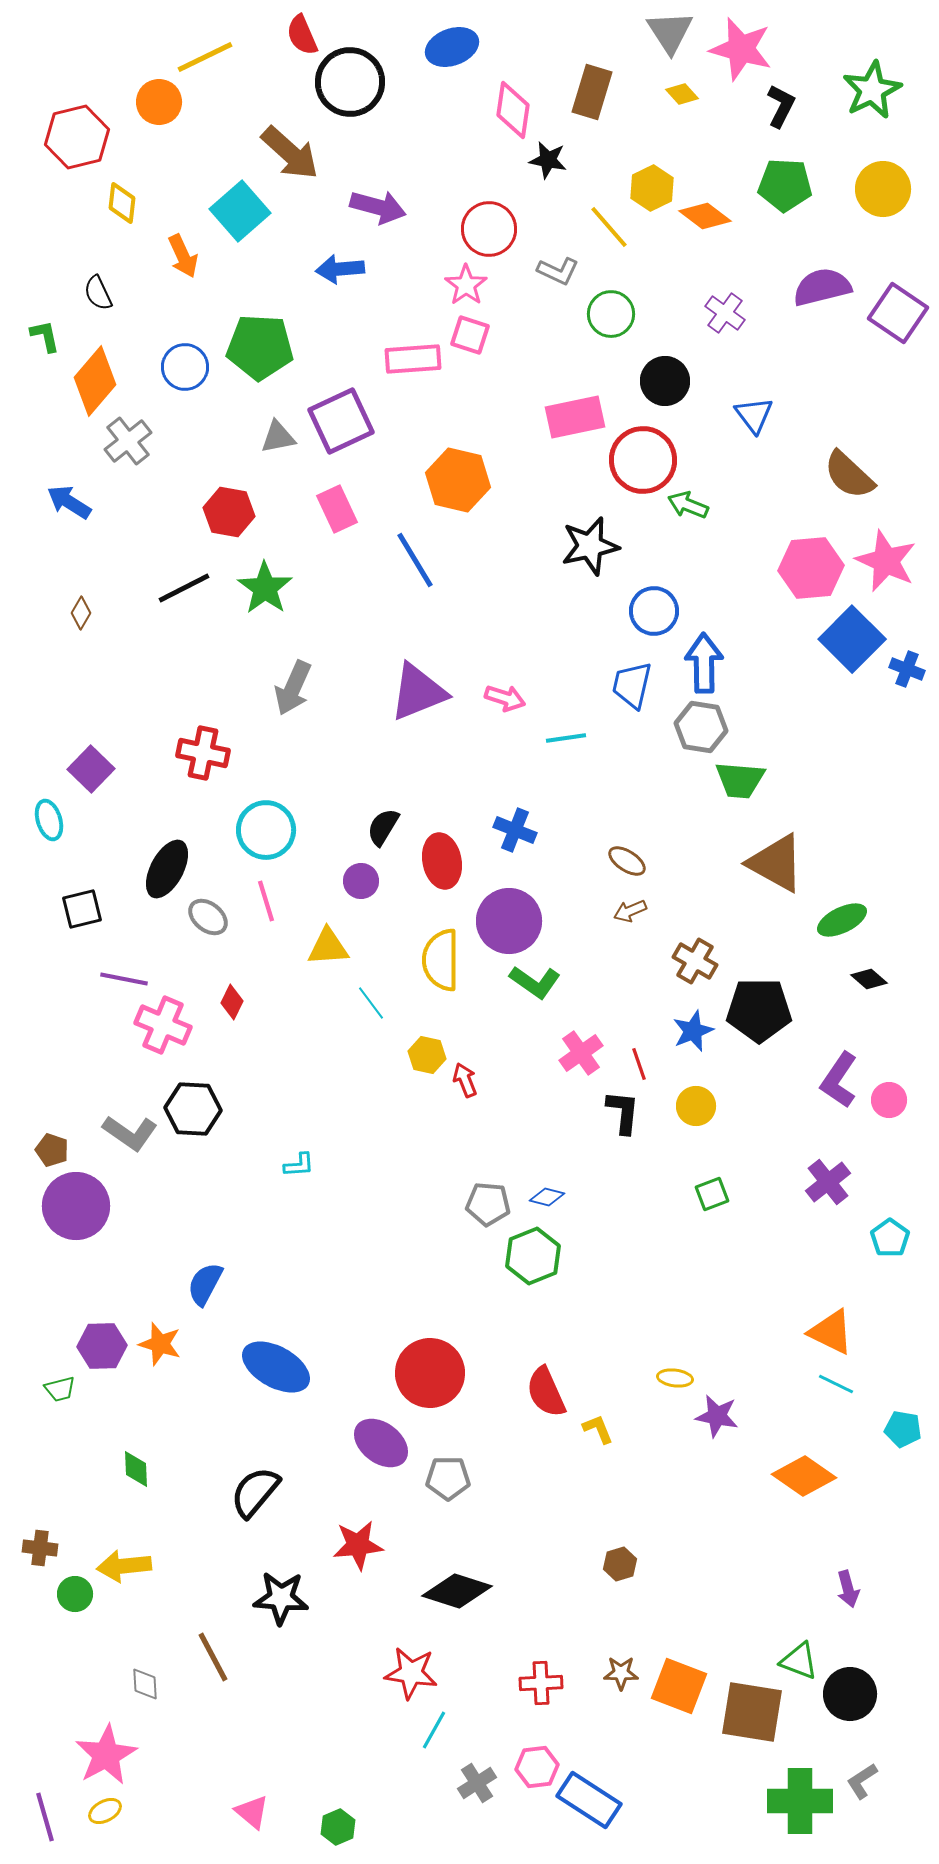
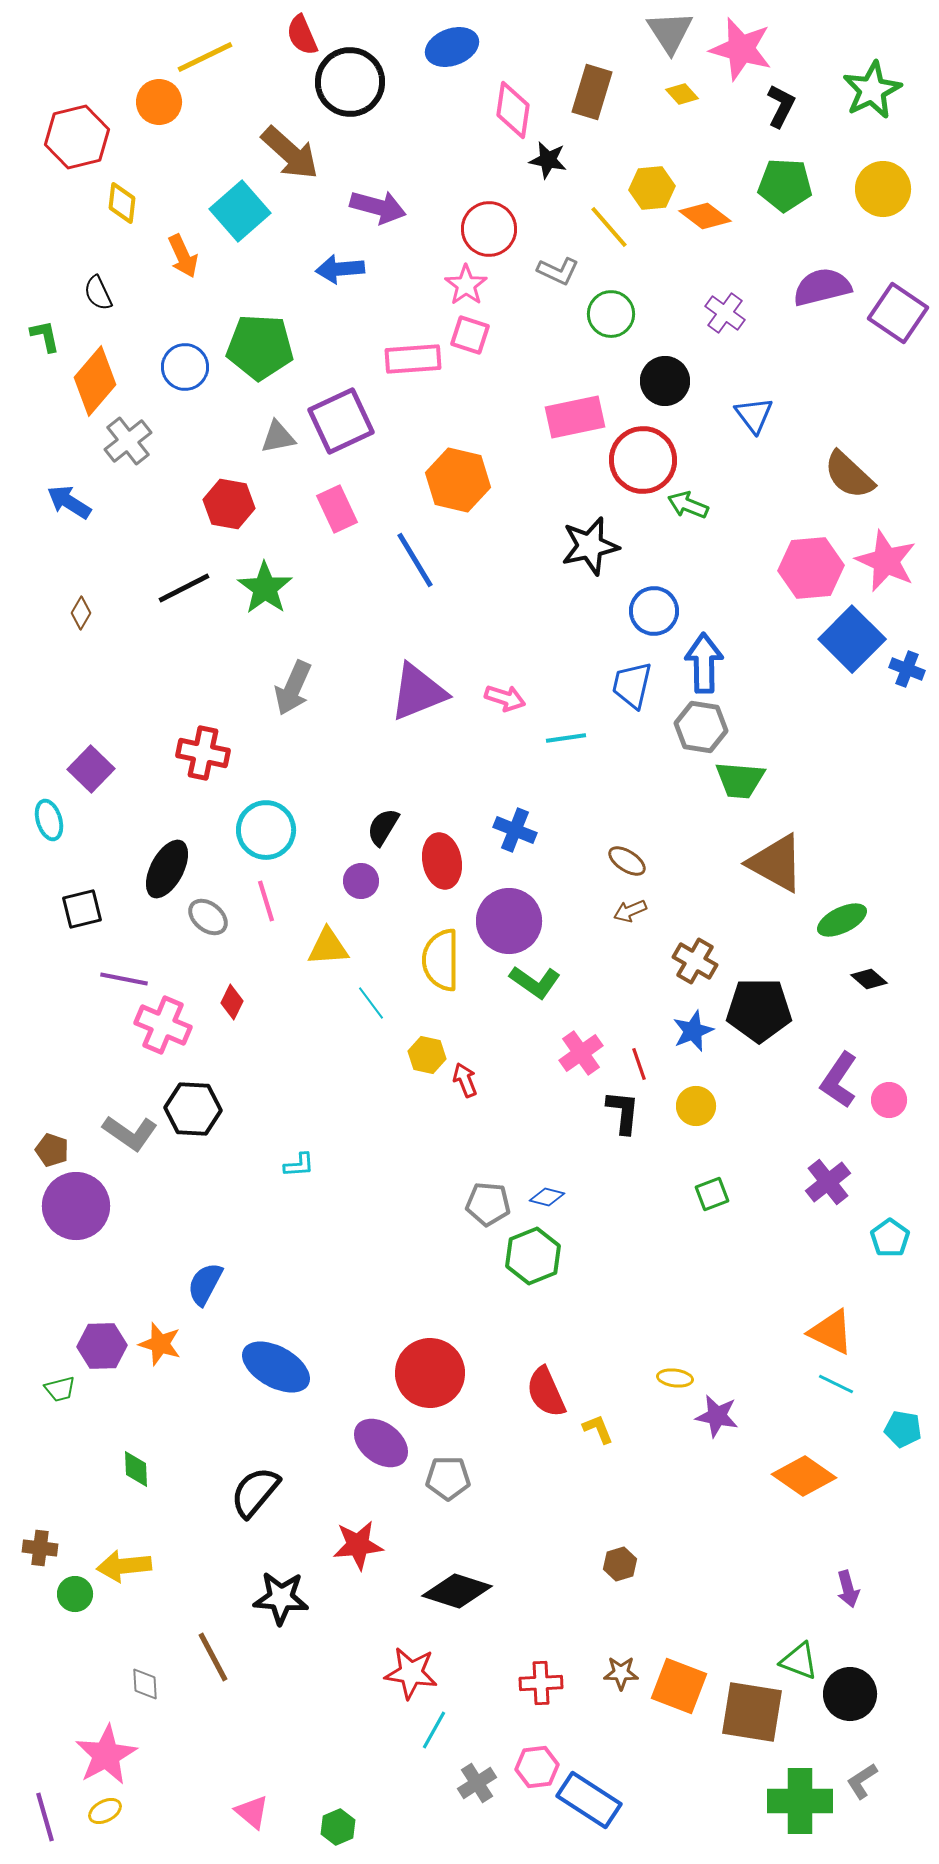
yellow hexagon at (652, 188): rotated 21 degrees clockwise
red hexagon at (229, 512): moved 8 px up
